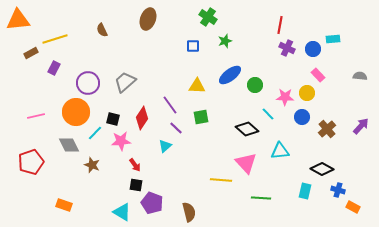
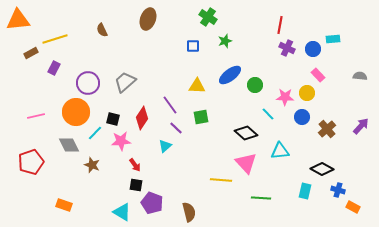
black diamond at (247, 129): moved 1 px left, 4 px down
